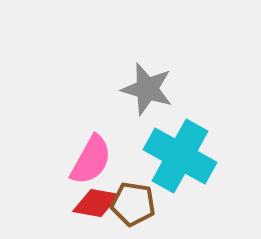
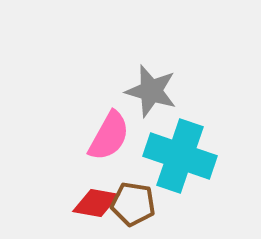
gray star: moved 4 px right, 2 px down
cyan cross: rotated 10 degrees counterclockwise
pink semicircle: moved 18 px right, 24 px up
